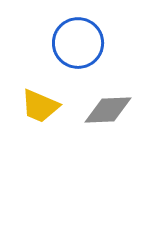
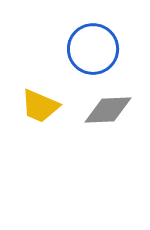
blue circle: moved 15 px right, 6 px down
